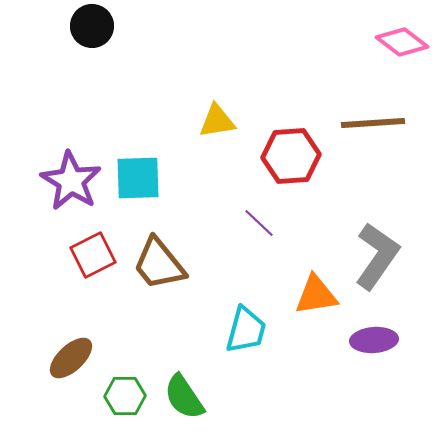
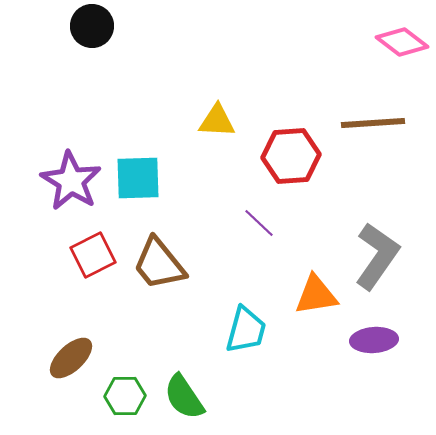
yellow triangle: rotated 12 degrees clockwise
